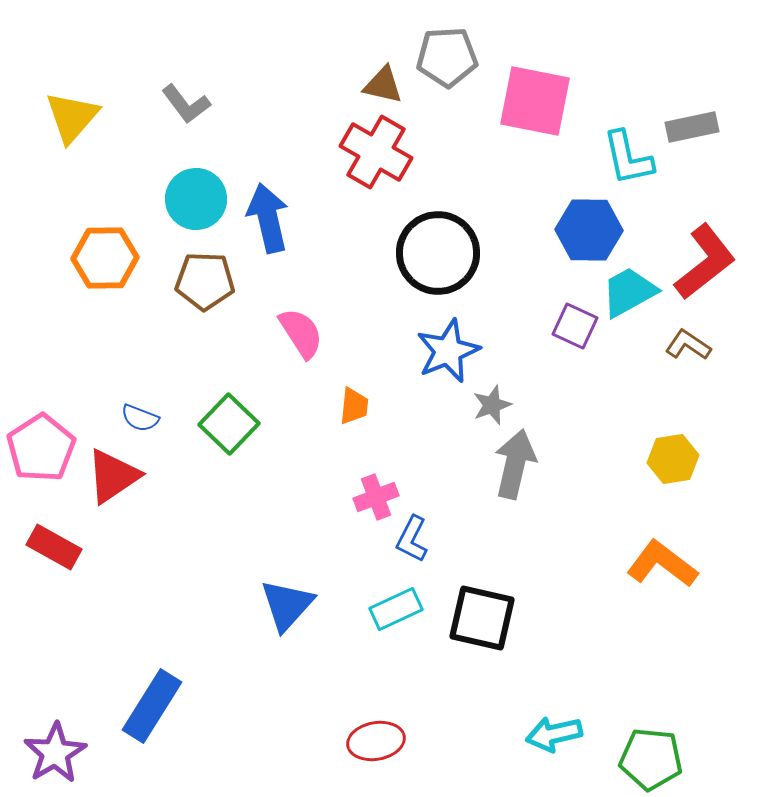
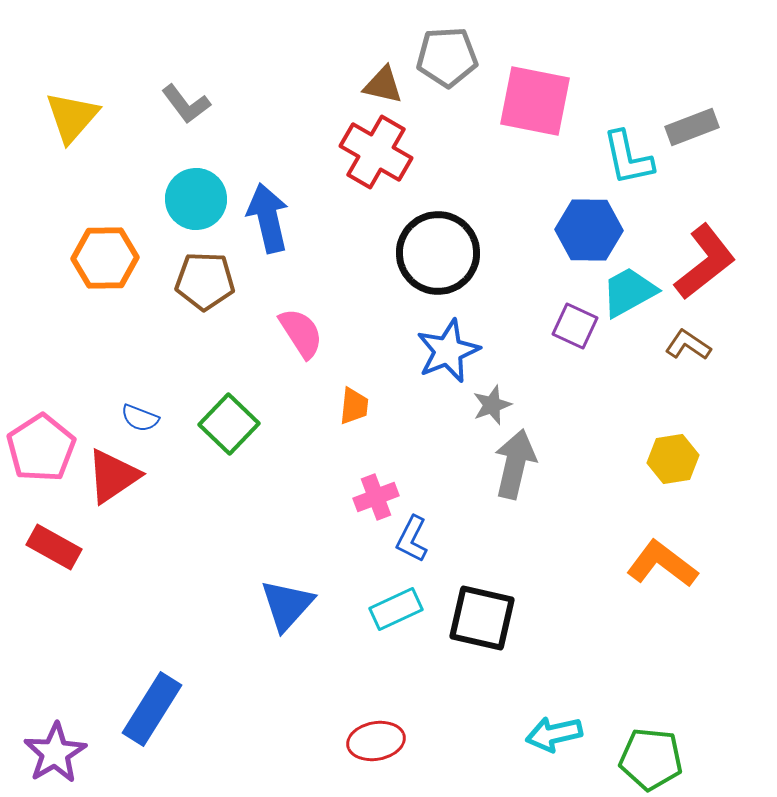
gray rectangle: rotated 9 degrees counterclockwise
blue rectangle: moved 3 px down
